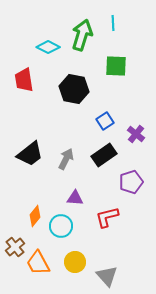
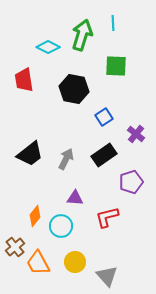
blue square: moved 1 px left, 4 px up
